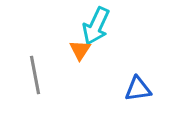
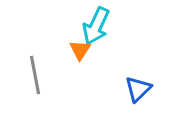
blue triangle: rotated 36 degrees counterclockwise
